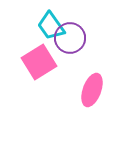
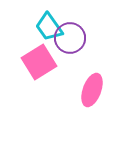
cyan trapezoid: moved 2 px left, 1 px down
